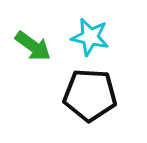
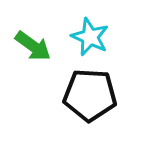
cyan star: rotated 12 degrees clockwise
